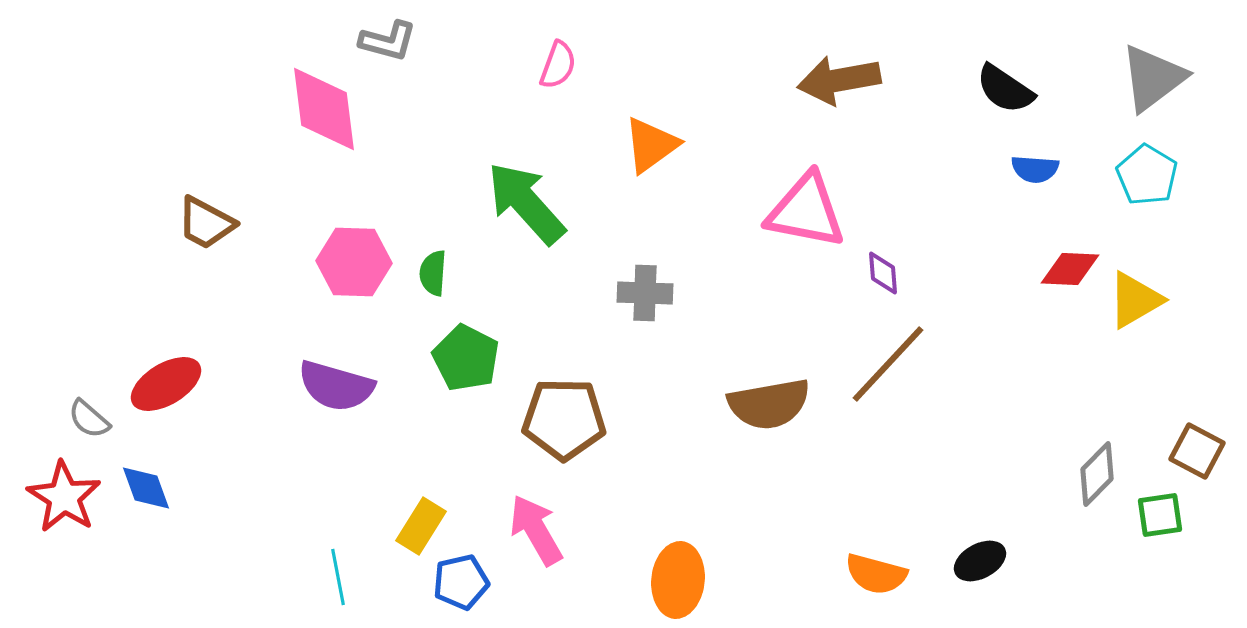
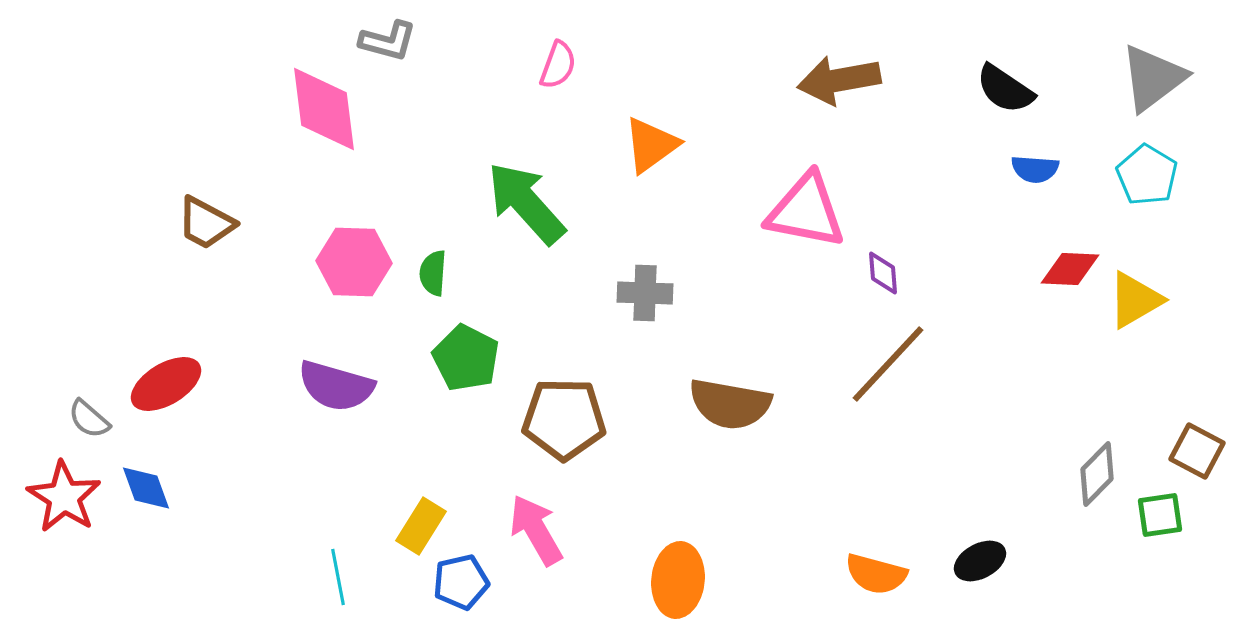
brown semicircle: moved 39 px left; rotated 20 degrees clockwise
